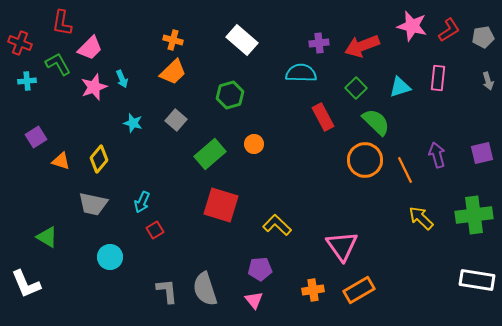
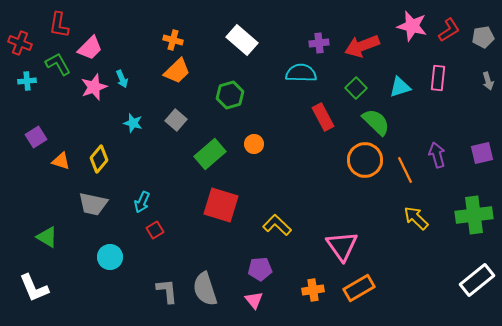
red L-shape at (62, 23): moved 3 px left, 2 px down
orange trapezoid at (173, 72): moved 4 px right, 1 px up
yellow arrow at (421, 218): moved 5 px left
white rectangle at (477, 280): rotated 48 degrees counterclockwise
white L-shape at (26, 284): moved 8 px right, 4 px down
orange rectangle at (359, 290): moved 2 px up
